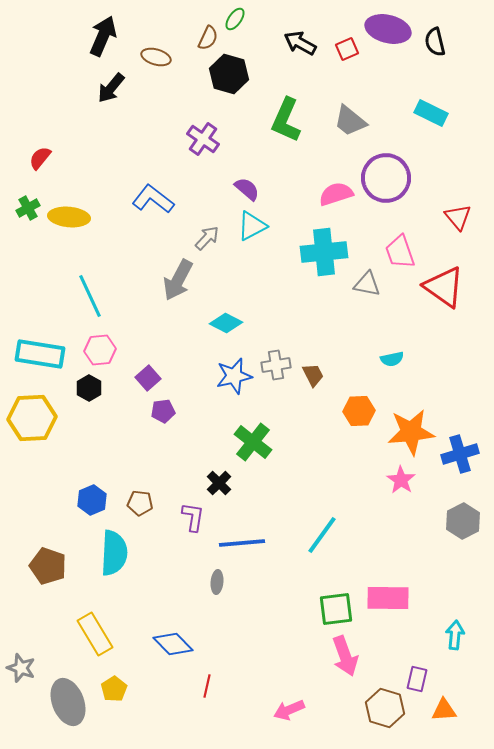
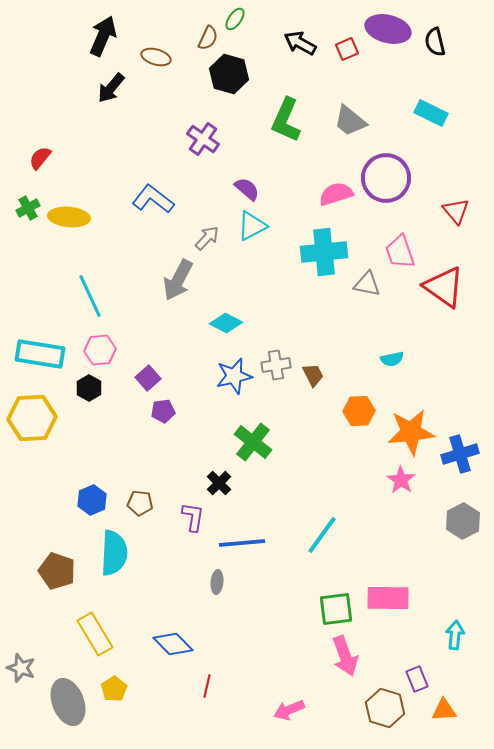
red triangle at (458, 217): moved 2 px left, 6 px up
brown pentagon at (48, 566): moved 9 px right, 5 px down
purple rectangle at (417, 679): rotated 35 degrees counterclockwise
